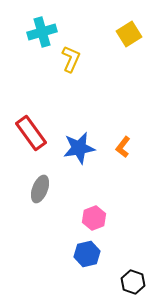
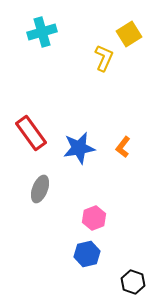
yellow L-shape: moved 33 px right, 1 px up
